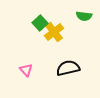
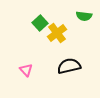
yellow cross: moved 3 px right, 1 px down
black semicircle: moved 1 px right, 2 px up
